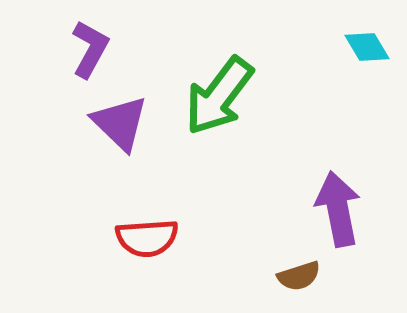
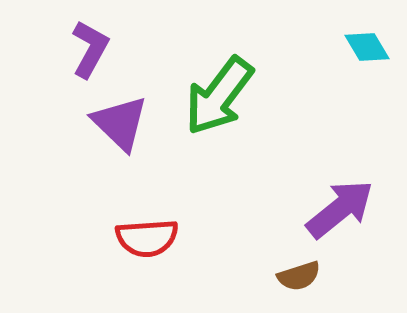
purple arrow: moved 2 px right; rotated 62 degrees clockwise
